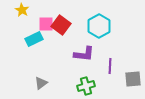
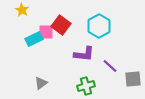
pink square: moved 8 px down
purple line: rotated 49 degrees counterclockwise
